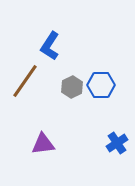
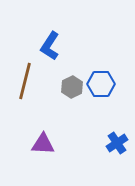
brown line: rotated 21 degrees counterclockwise
blue hexagon: moved 1 px up
purple triangle: rotated 10 degrees clockwise
